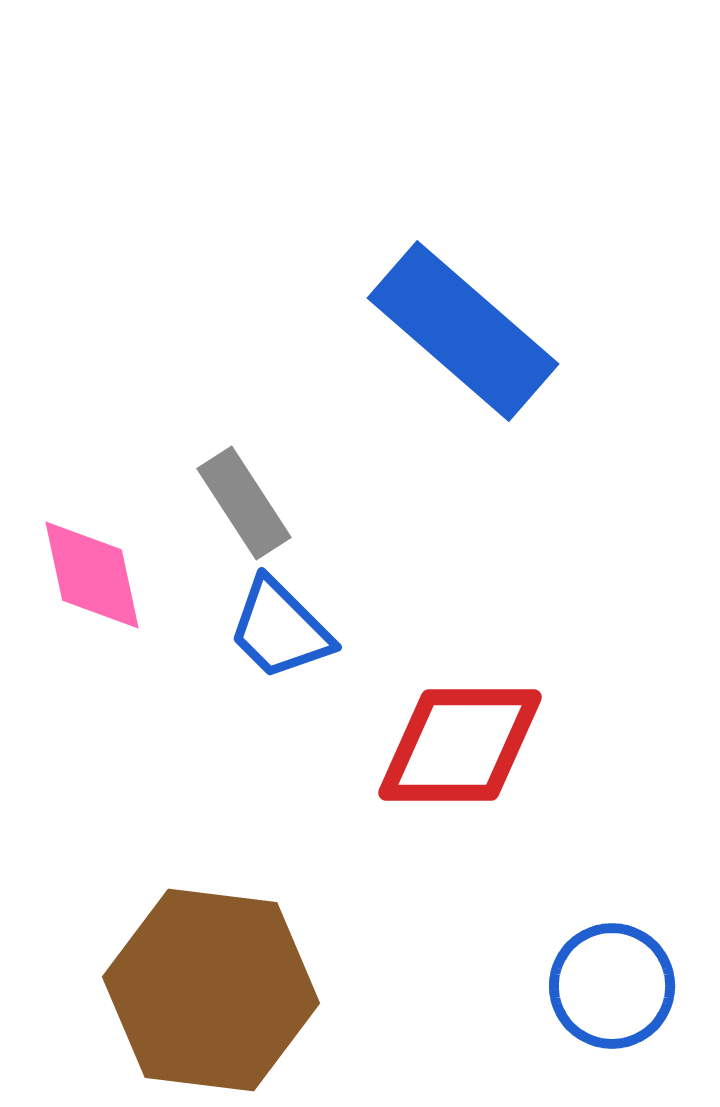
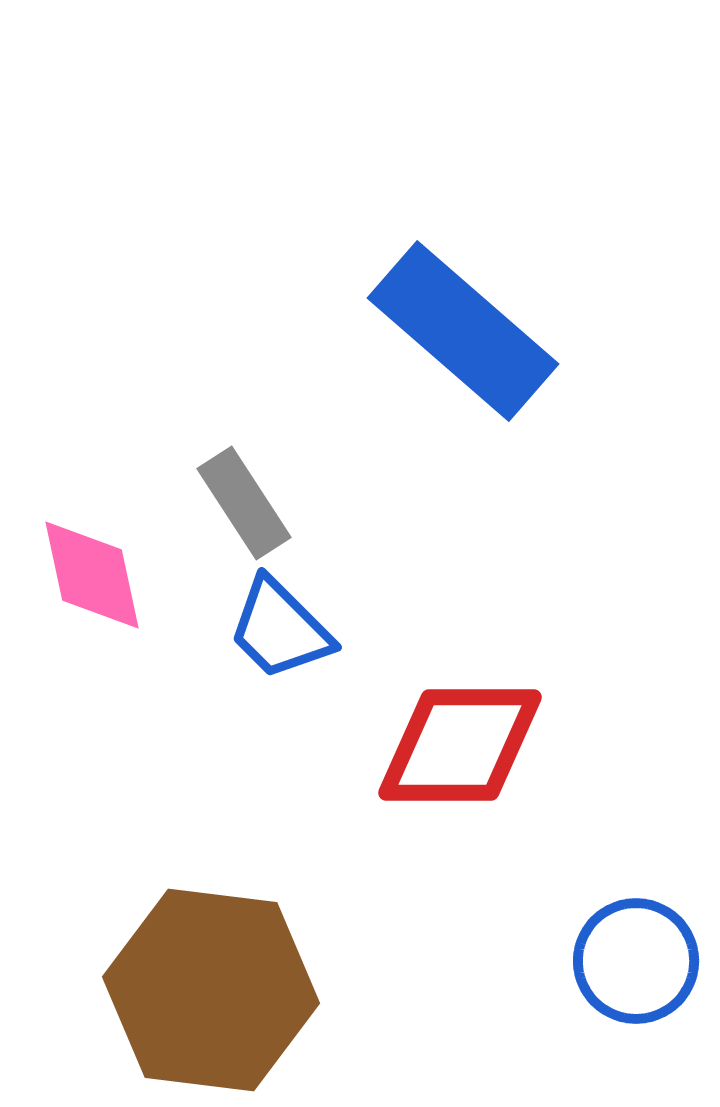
blue circle: moved 24 px right, 25 px up
